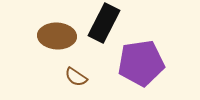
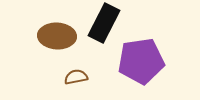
purple pentagon: moved 2 px up
brown semicircle: rotated 135 degrees clockwise
